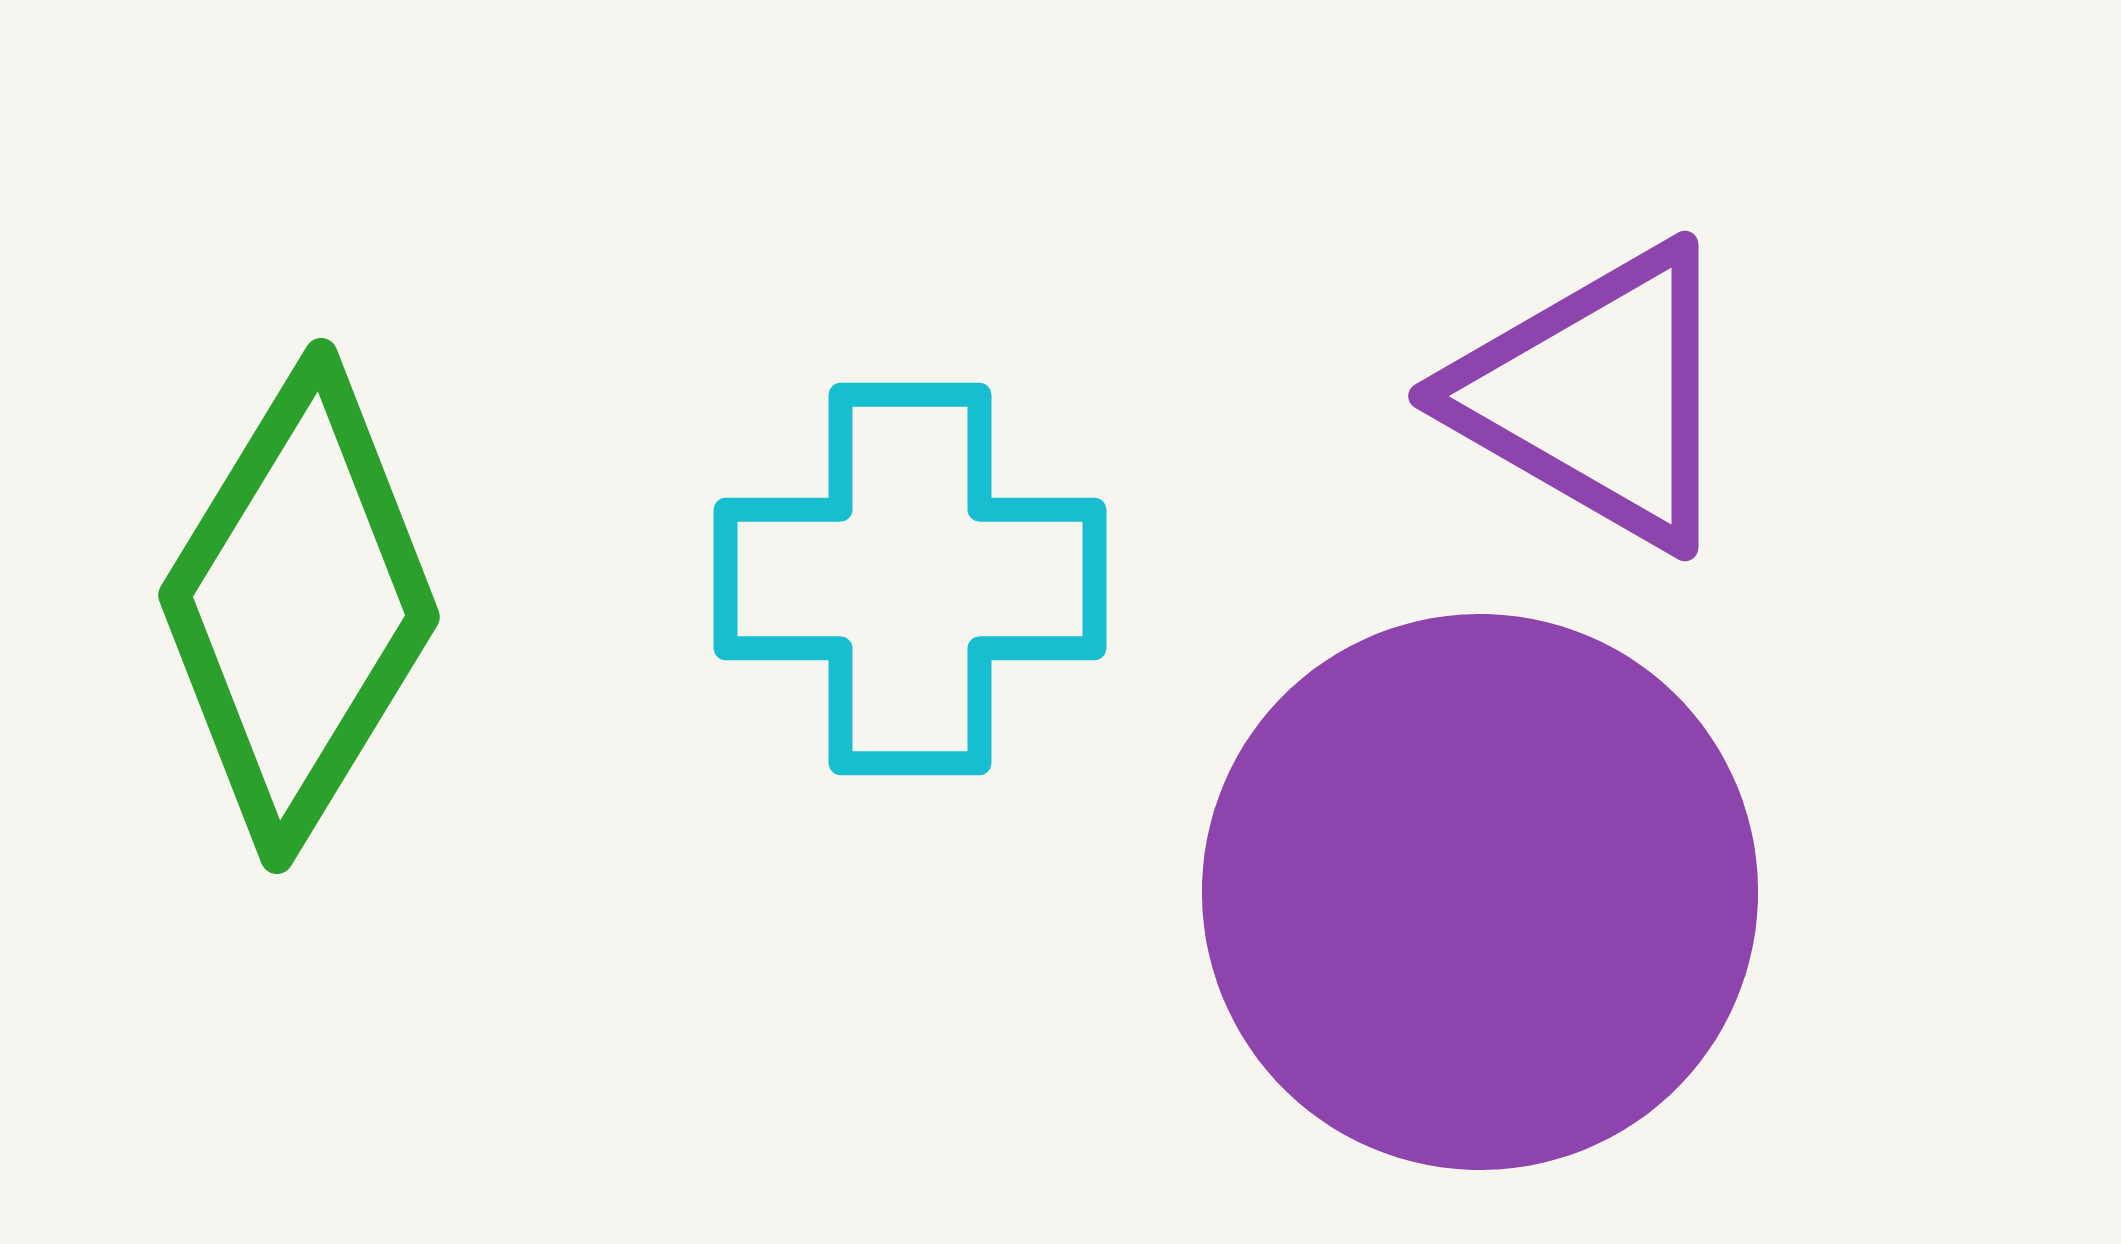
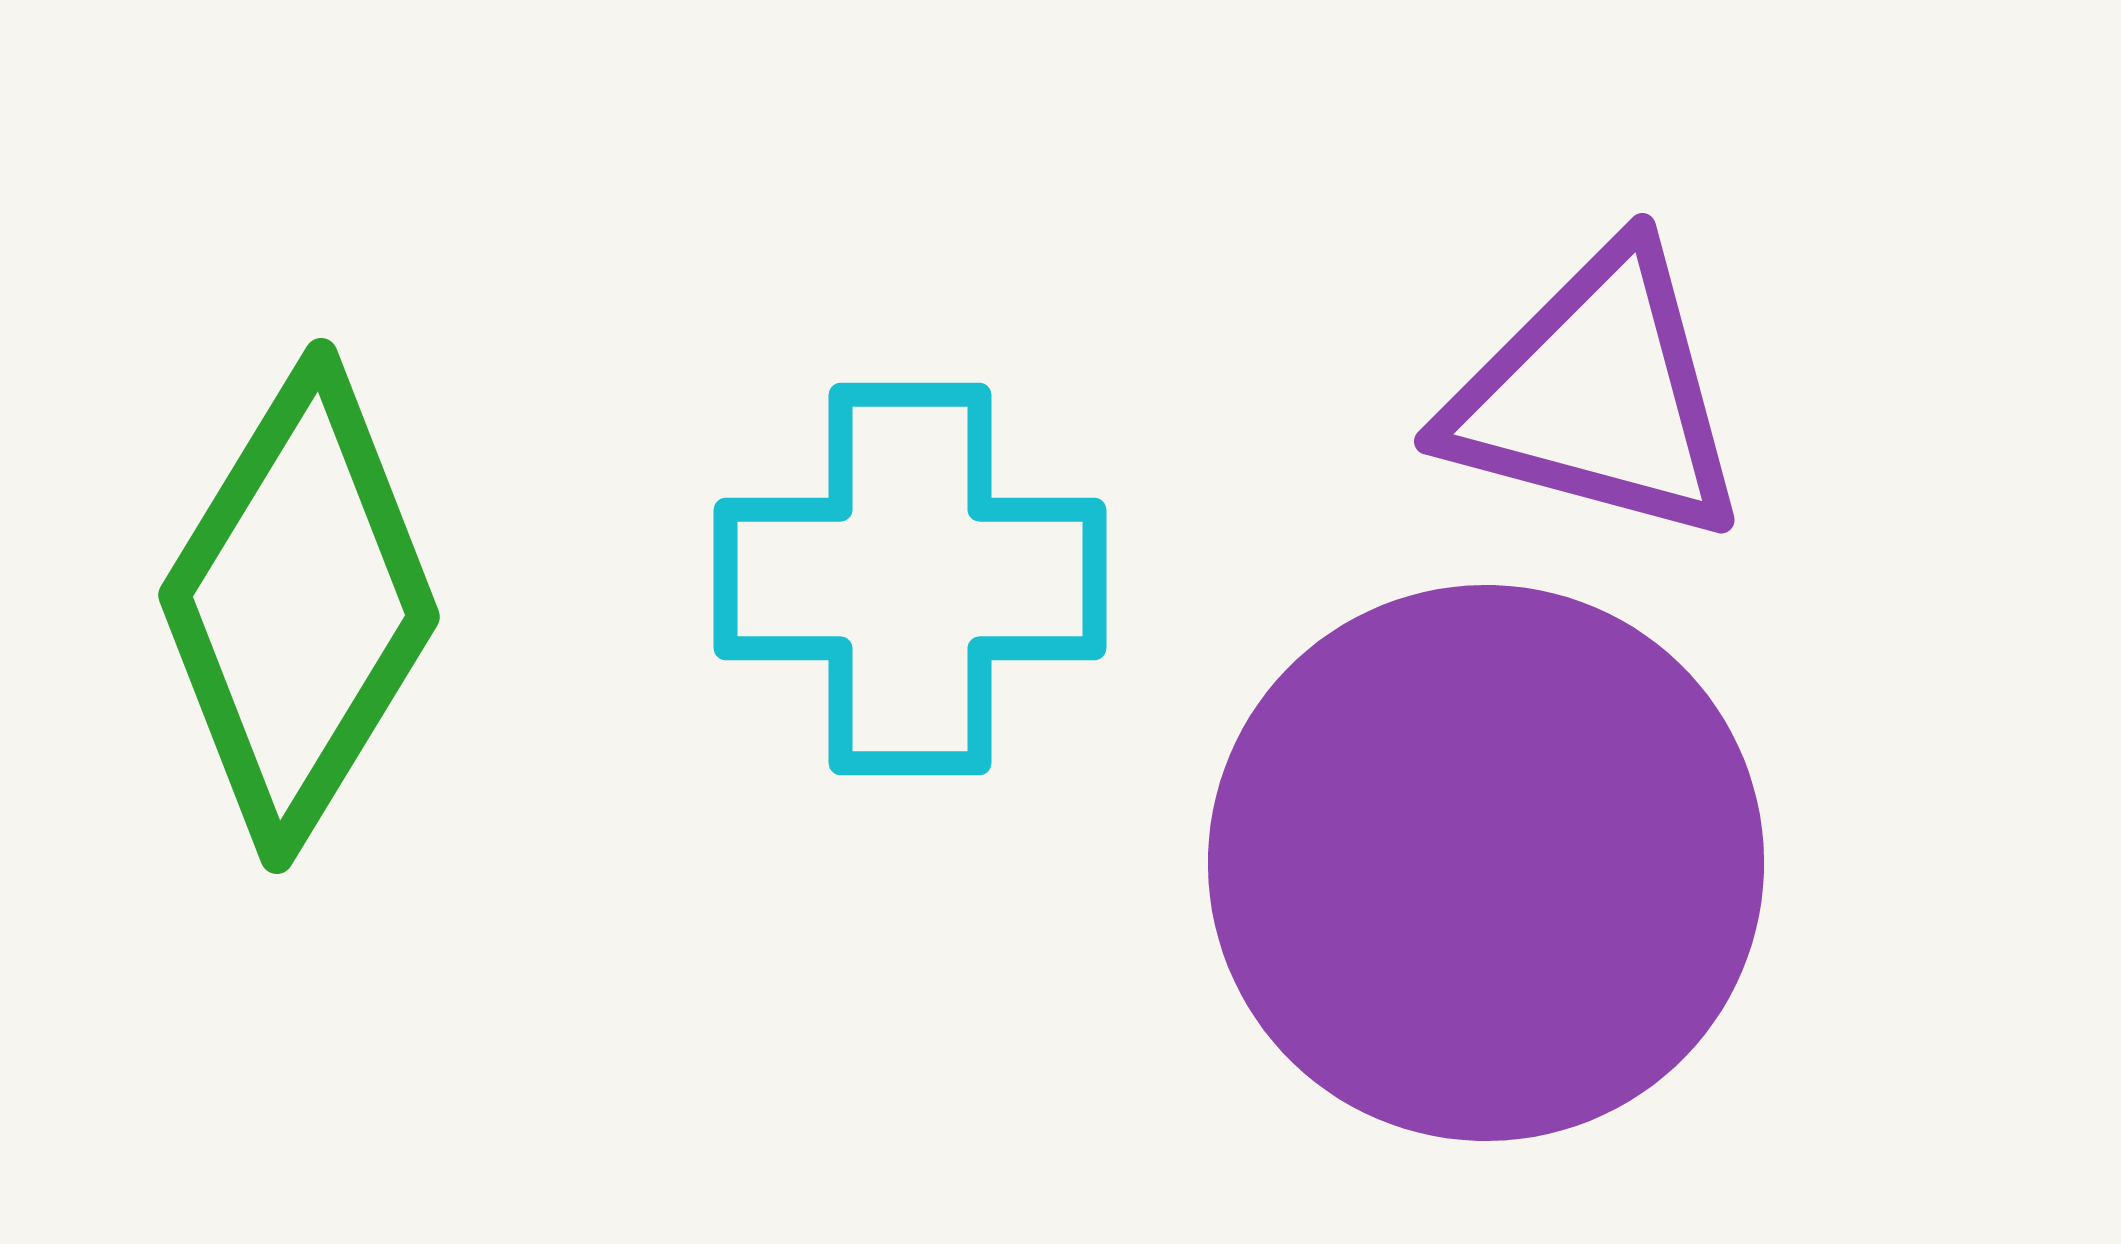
purple triangle: rotated 15 degrees counterclockwise
purple circle: moved 6 px right, 29 px up
